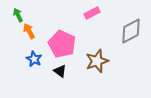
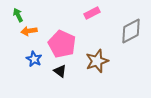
orange arrow: rotated 70 degrees counterclockwise
